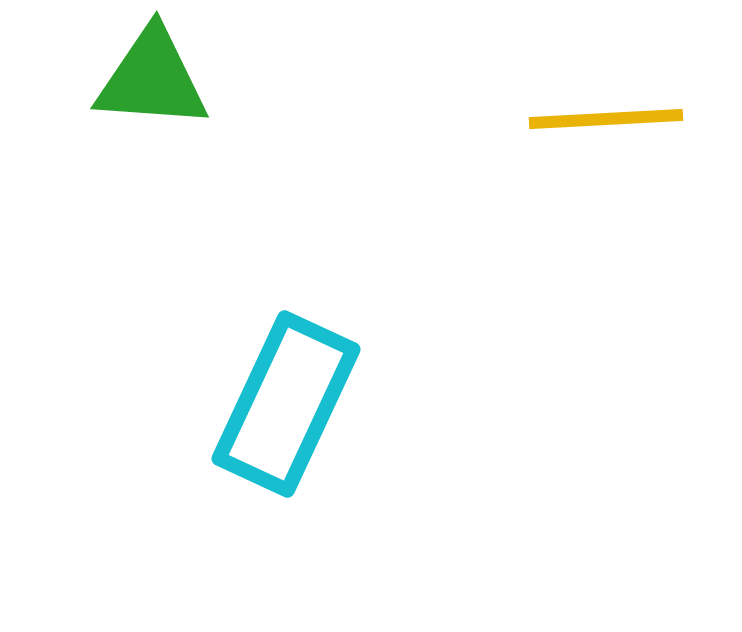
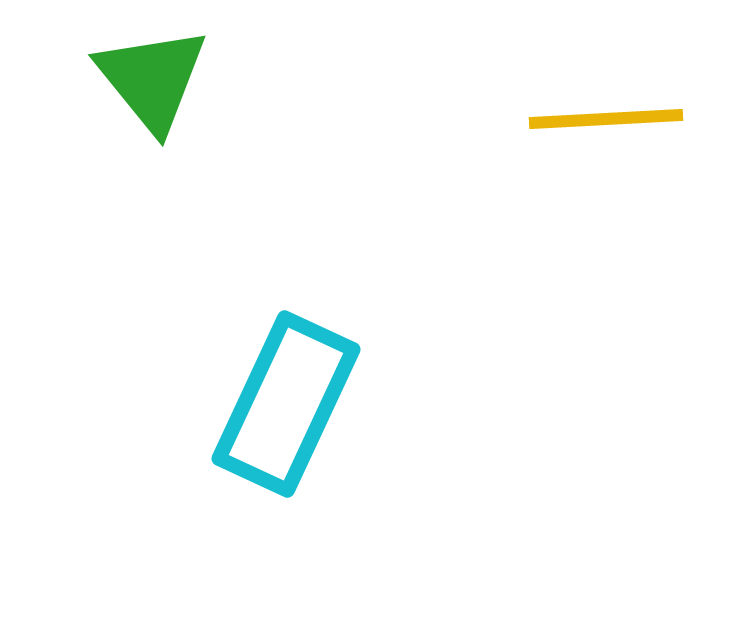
green triangle: rotated 47 degrees clockwise
